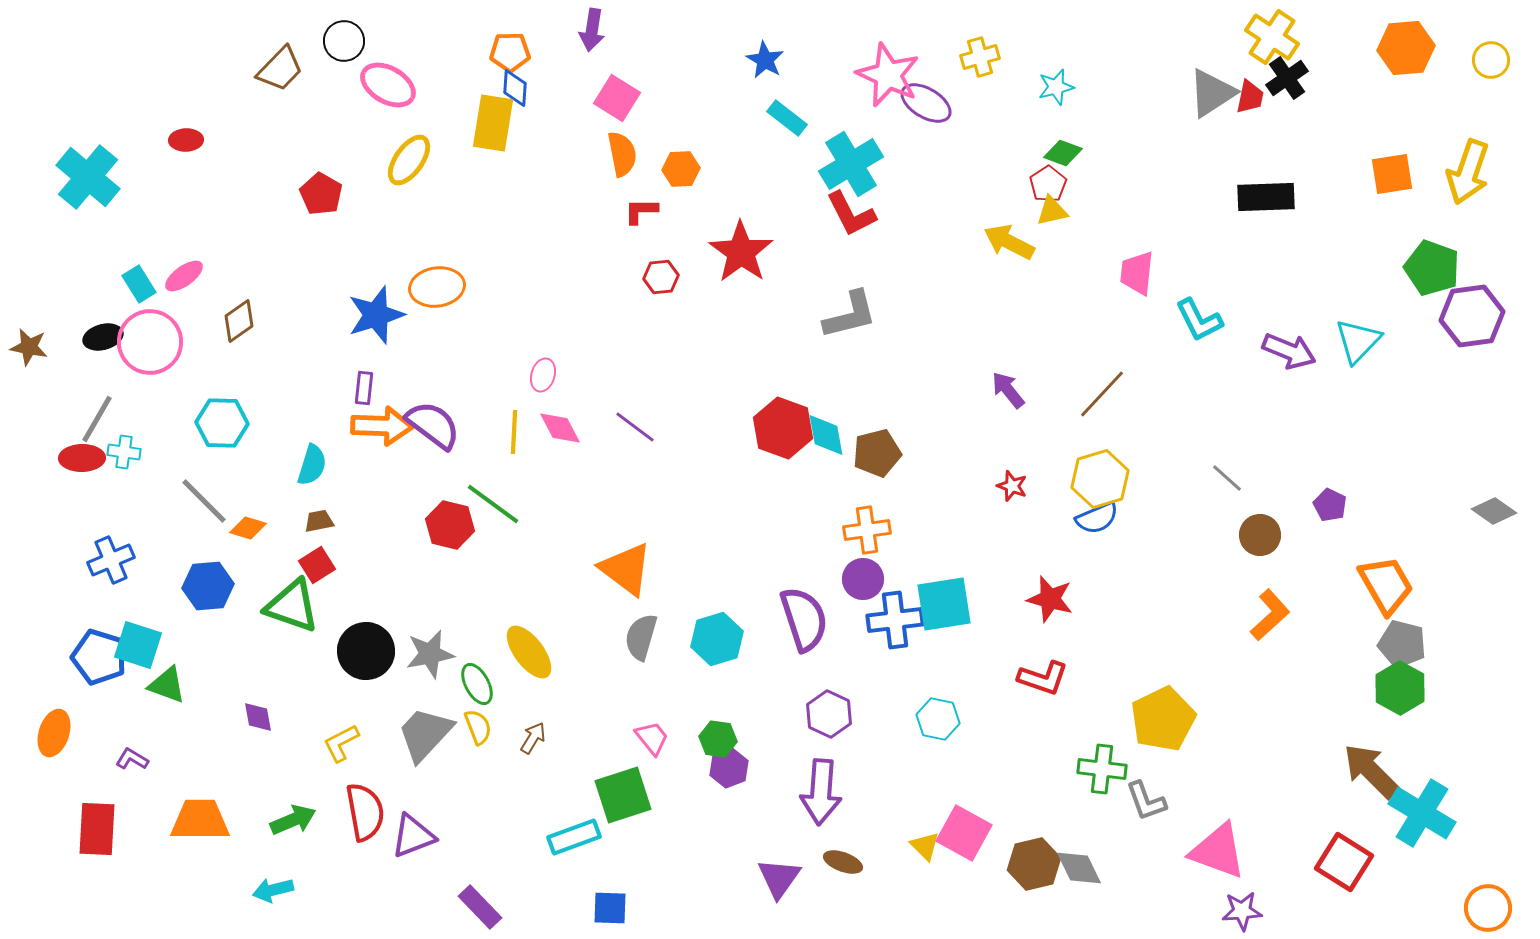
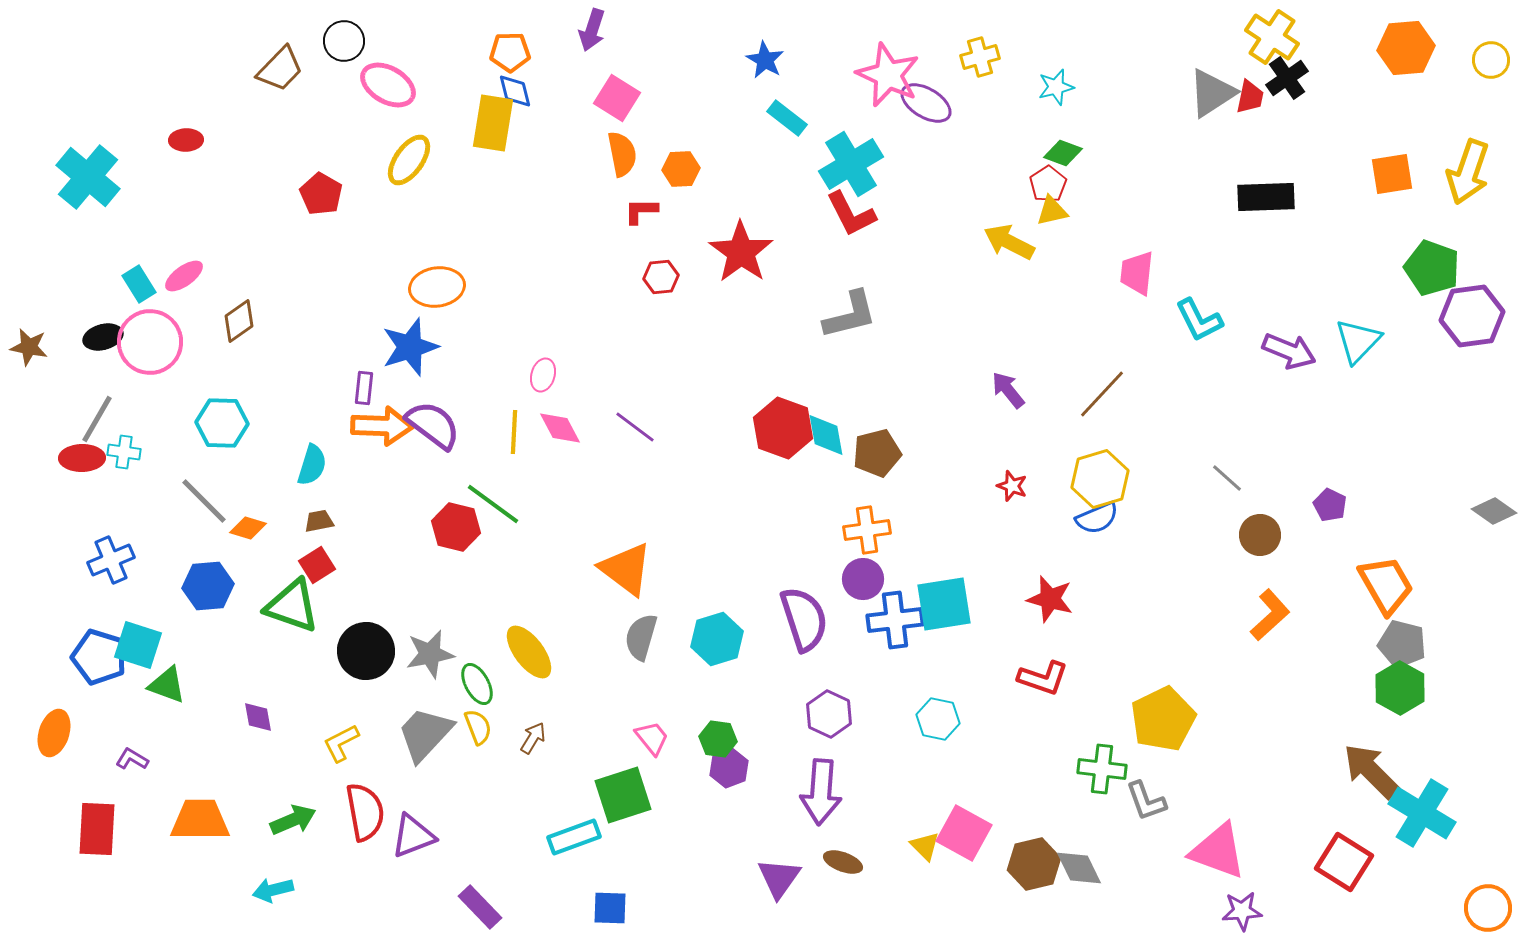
purple arrow at (592, 30): rotated 9 degrees clockwise
blue diamond at (515, 88): moved 3 px down; rotated 18 degrees counterclockwise
blue star at (376, 315): moved 34 px right, 32 px down
red hexagon at (450, 525): moved 6 px right, 2 px down
